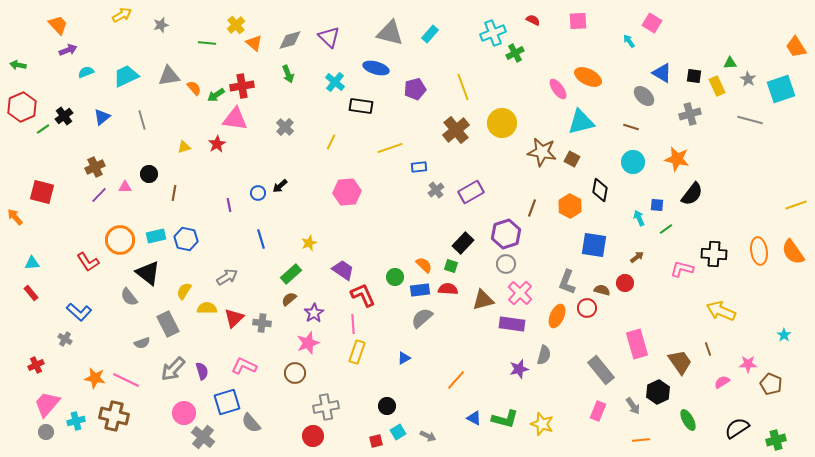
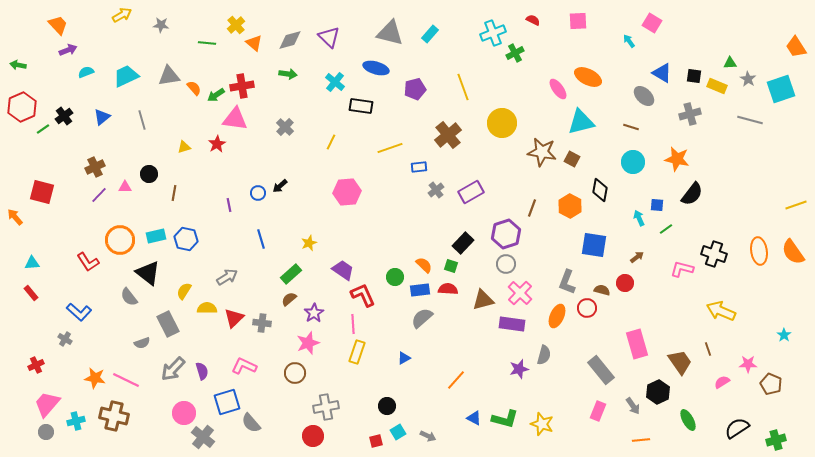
gray star at (161, 25): rotated 21 degrees clockwise
green arrow at (288, 74): rotated 60 degrees counterclockwise
yellow rectangle at (717, 86): rotated 42 degrees counterclockwise
brown cross at (456, 130): moved 8 px left, 5 px down
black cross at (714, 254): rotated 15 degrees clockwise
